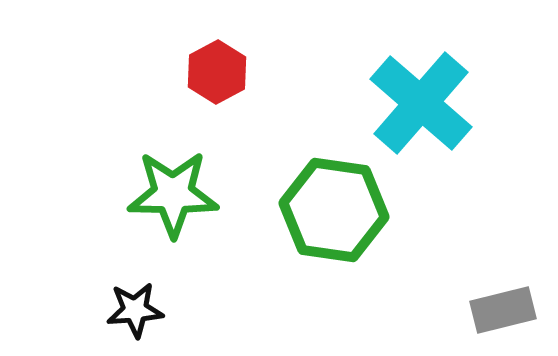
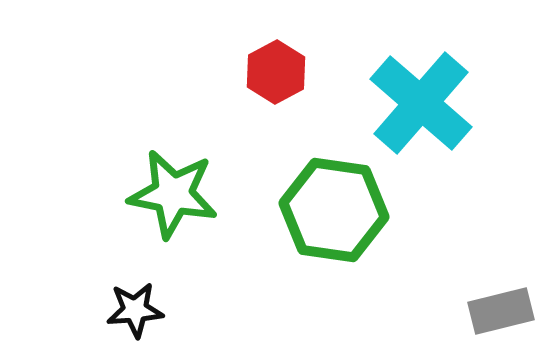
red hexagon: moved 59 px right
green star: rotated 10 degrees clockwise
gray rectangle: moved 2 px left, 1 px down
